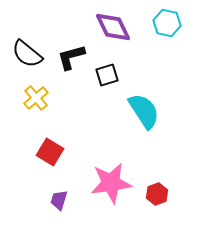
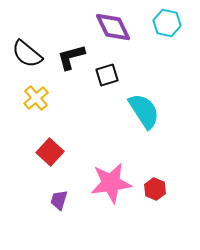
red square: rotated 12 degrees clockwise
red hexagon: moved 2 px left, 5 px up; rotated 15 degrees counterclockwise
